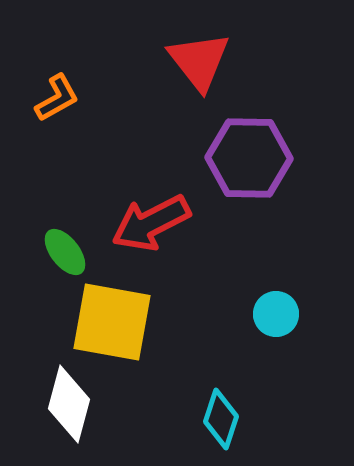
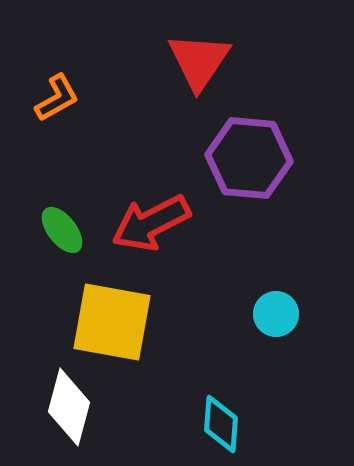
red triangle: rotated 12 degrees clockwise
purple hexagon: rotated 4 degrees clockwise
green ellipse: moved 3 px left, 22 px up
white diamond: moved 3 px down
cyan diamond: moved 5 px down; rotated 14 degrees counterclockwise
